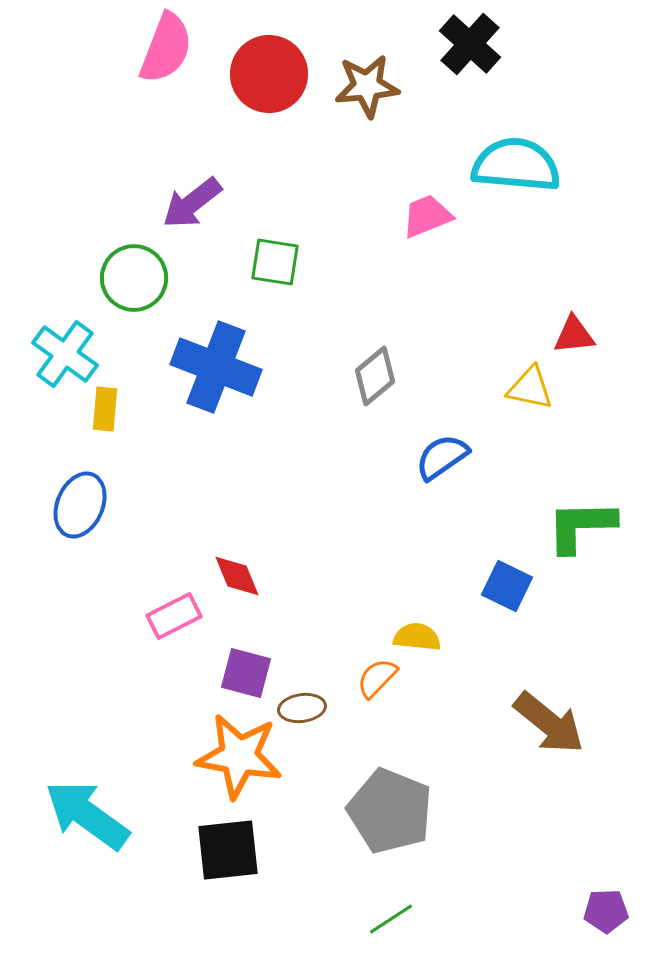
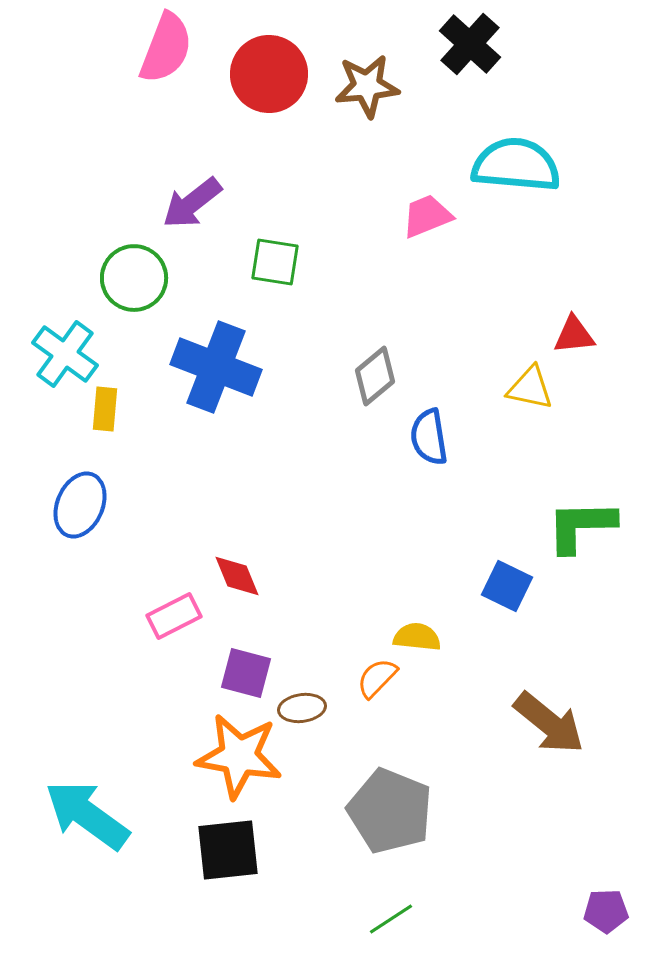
blue semicircle: moved 13 px left, 20 px up; rotated 64 degrees counterclockwise
